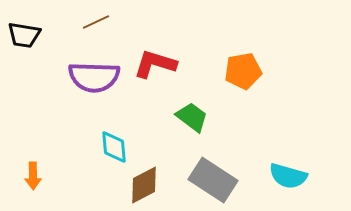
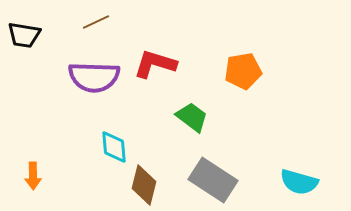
cyan semicircle: moved 11 px right, 6 px down
brown diamond: rotated 48 degrees counterclockwise
